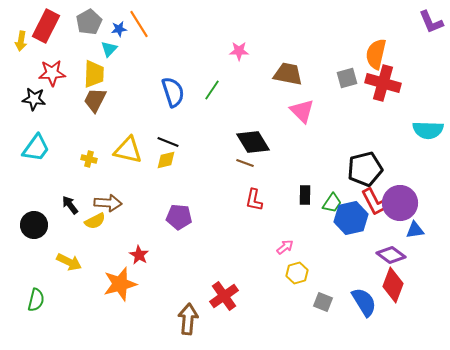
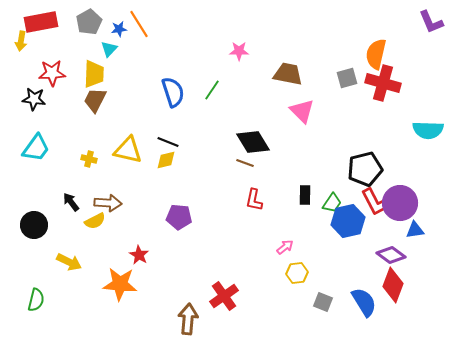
red rectangle at (46, 26): moved 5 px left, 4 px up; rotated 52 degrees clockwise
black arrow at (70, 205): moved 1 px right, 3 px up
blue hexagon at (351, 218): moved 3 px left, 3 px down
yellow hexagon at (297, 273): rotated 10 degrees clockwise
orange star at (120, 284): rotated 20 degrees clockwise
